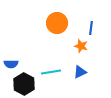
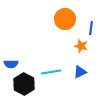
orange circle: moved 8 px right, 4 px up
